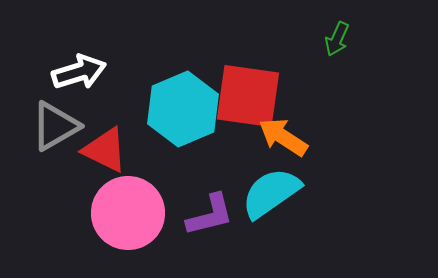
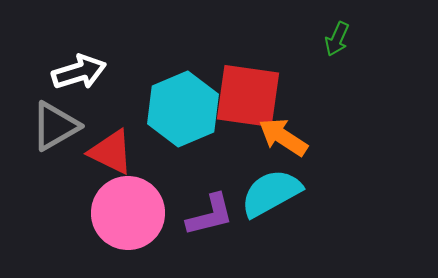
red triangle: moved 6 px right, 2 px down
cyan semicircle: rotated 6 degrees clockwise
